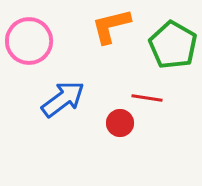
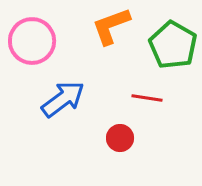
orange L-shape: rotated 6 degrees counterclockwise
pink circle: moved 3 px right
red circle: moved 15 px down
